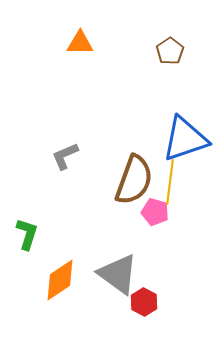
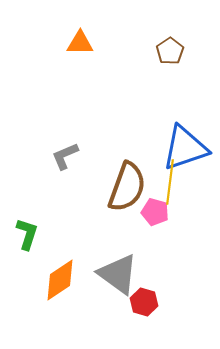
blue triangle: moved 9 px down
brown semicircle: moved 7 px left, 7 px down
red hexagon: rotated 12 degrees counterclockwise
